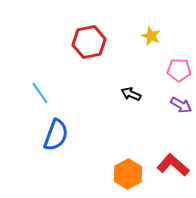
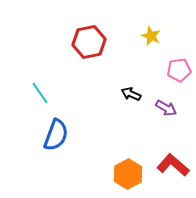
pink pentagon: rotated 10 degrees counterclockwise
purple arrow: moved 15 px left, 3 px down
